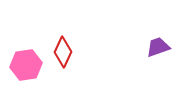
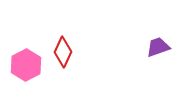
pink hexagon: rotated 20 degrees counterclockwise
